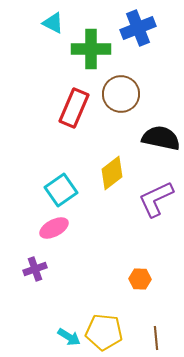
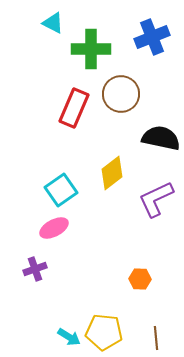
blue cross: moved 14 px right, 9 px down
